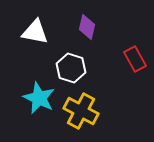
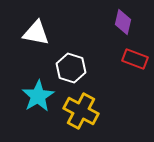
purple diamond: moved 36 px right, 5 px up
white triangle: moved 1 px right, 1 px down
red rectangle: rotated 40 degrees counterclockwise
cyan star: moved 1 px left, 2 px up; rotated 16 degrees clockwise
